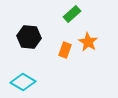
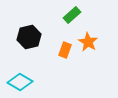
green rectangle: moved 1 px down
black hexagon: rotated 20 degrees counterclockwise
cyan diamond: moved 3 px left
